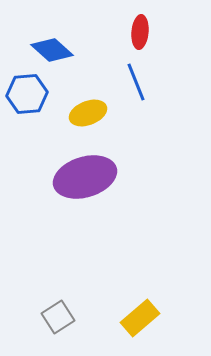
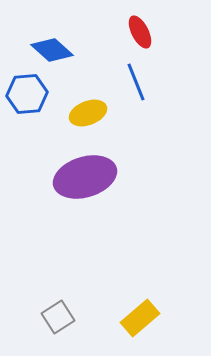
red ellipse: rotated 32 degrees counterclockwise
